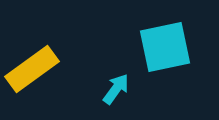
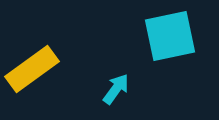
cyan square: moved 5 px right, 11 px up
